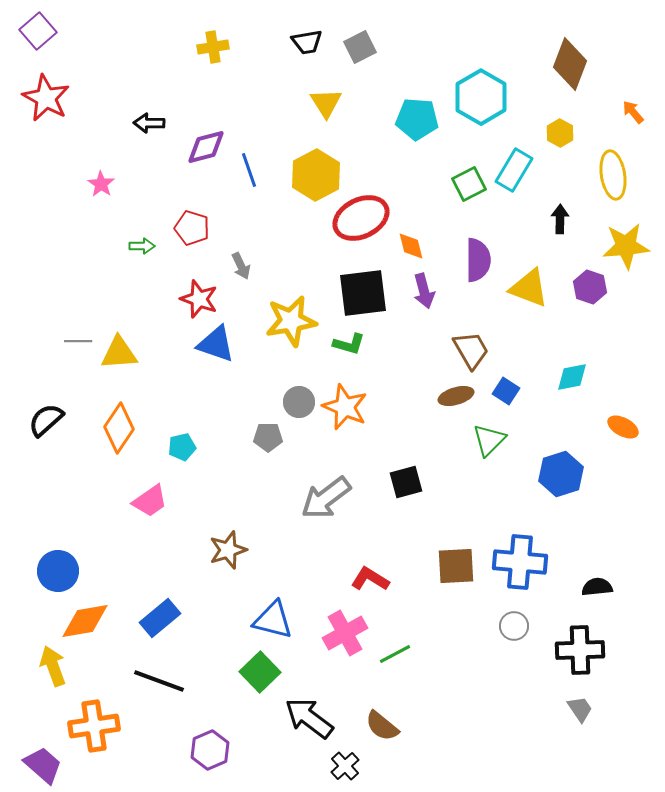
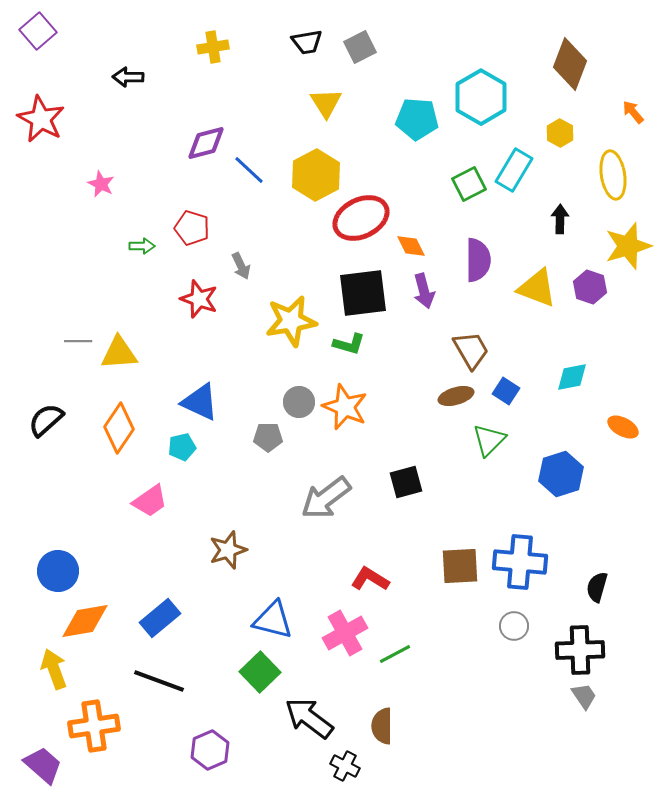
red star at (46, 98): moved 5 px left, 21 px down
black arrow at (149, 123): moved 21 px left, 46 px up
purple diamond at (206, 147): moved 4 px up
blue line at (249, 170): rotated 28 degrees counterclockwise
pink star at (101, 184): rotated 8 degrees counterclockwise
orange diamond at (411, 246): rotated 12 degrees counterclockwise
yellow star at (626, 246): moved 2 px right; rotated 12 degrees counterclockwise
yellow triangle at (529, 288): moved 8 px right
blue triangle at (216, 344): moved 16 px left, 58 px down; rotated 6 degrees clockwise
brown square at (456, 566): moved 4 px right
black semicircle at (597, 587): rotated 68 degrees counterclockwise
yellow arrow at (53, 666): moved 1 px right, 3 px down
gray trapezoid at (580, 709): moved 4 px right, 13 px up
brown semicircle at (382, 726): rotated 51 degrees clockwise
black cross at (345, 766): rotated 20 degrees counterclockwise
